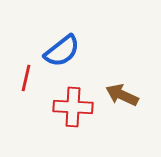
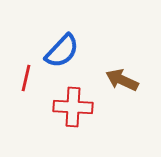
blue semicircle: rotated 9 degrees counterclockwise
brown arrow: moved 15 px up
